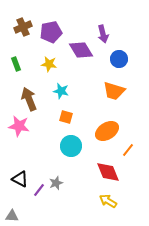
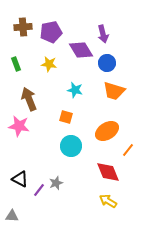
brown cross: rotated 18 degrees clockwise
blue circle: moved 12 px left, 4 px down
cyan star: moved 14 px right, 1 px up
